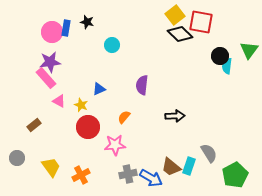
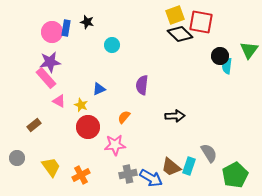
yellow square: rotated 18 degrees clockwise
